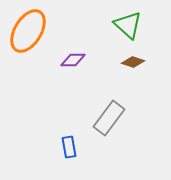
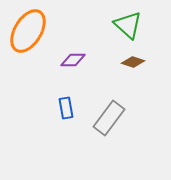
blue rectangle: moved 3 px left, 39 px up
